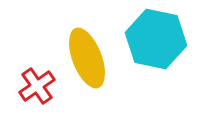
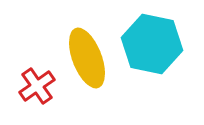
cyan hexagon: moved 4 px left, 5 px down
